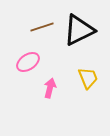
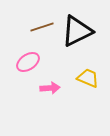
black triangle: moved 2 px left, 1 px down
yellow trapezoid: rotated 45 degrees counterclockwise
pink arrow: rotated 72 degrees clockwise
